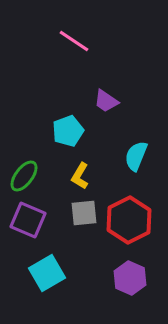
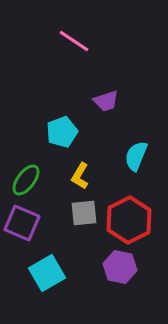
purple trapezoid: rotated 52 degrees counterclockwise
cyan pentagon: moved 6 px left, 1 px down
green ellipse: moved 2 px right, 4 px down
purple square: moved 6 px left, 3 px down
purple hexagon: moved 10 px left, 11 px up; rotated 12 degrees counterclockwise
